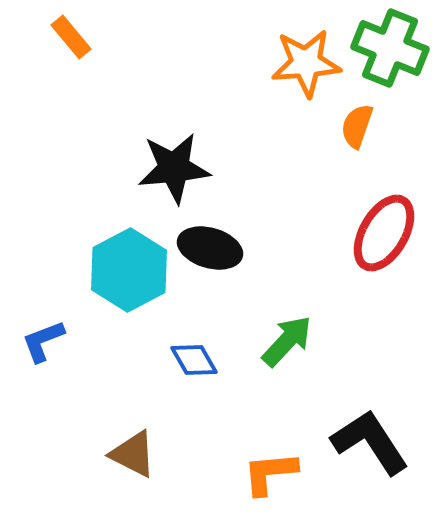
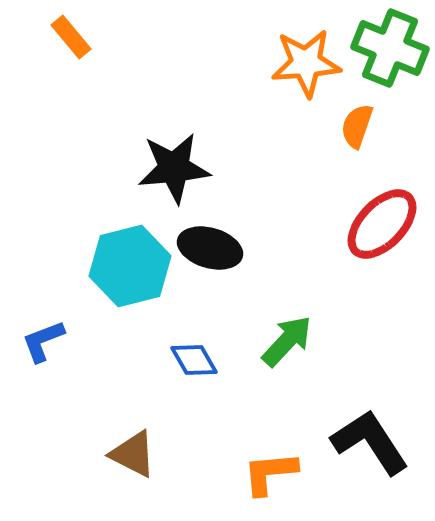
red ellipse: moved 2 px left, 9 px up; rotated 14 degrees clockwise
cyan hexagon: moved 1 px right, 4 px up; rotated 14 degrees clockwise
